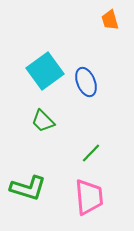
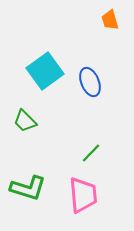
blue ellipse: moved 4 px right
green trapezoid: moved 18 px left
pink trapezoid: moved 6 px left, 2 px up
